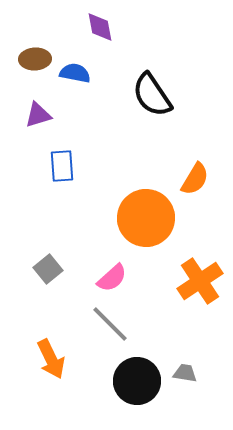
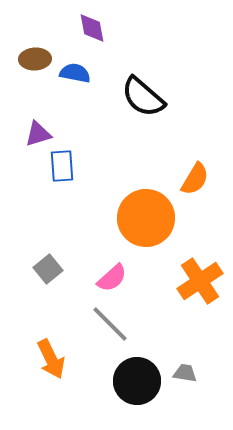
purple diamond: moved 8 px left, 1 px down
black semicircle: moved 9 px left, 2 px down; rotated 15 degrees counterclockwise
purple triangle: moved 19 px down
